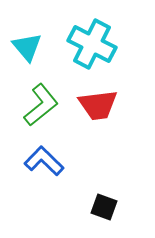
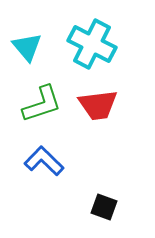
green L-shape: moved 1 px right, 1 px up; rotated 21 degrees clockwise
